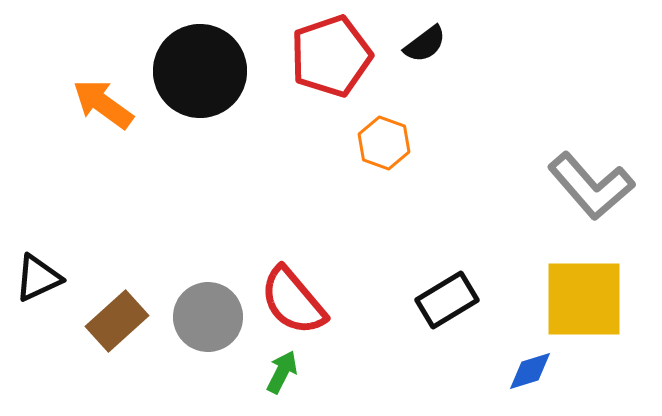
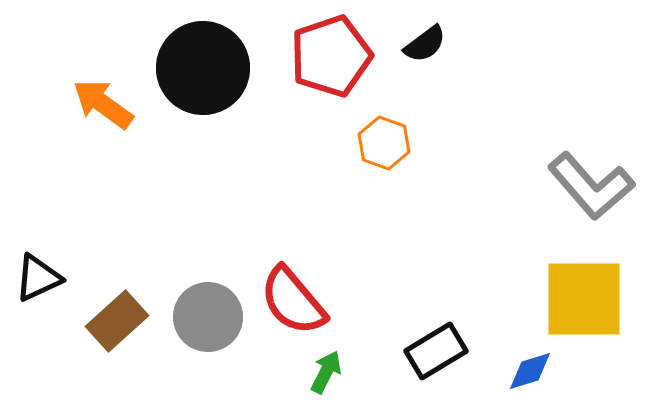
black circle: moved 3 px right, 3 px up
black rectangle: moved 11 px left, 51 px down
green arrow: moved 44 px right
